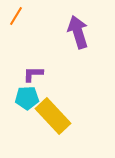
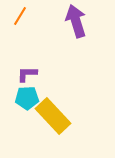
orange line: moved 4 px right
purple arrow: moved 2 px left, 11 px up
purple L-shape: moved 6 px left
